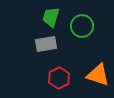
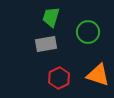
green circle: moved 6 px right, 6 px down
